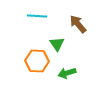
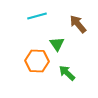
cyan line: rotated 18 degrees counterclockwise
green arrow: rotated 60 degrees clockwise
